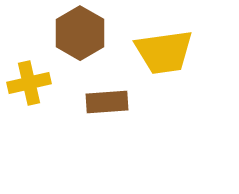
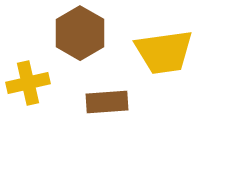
yellow cross: moved 1 px left
